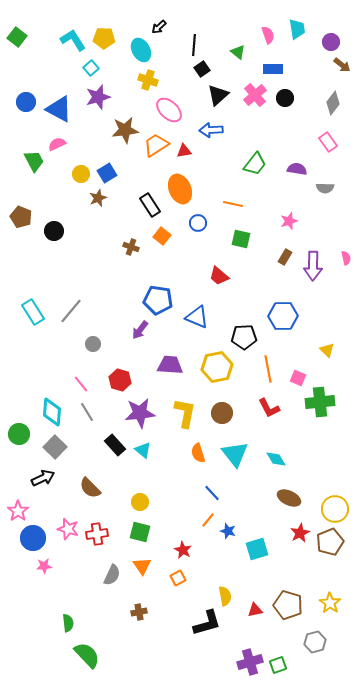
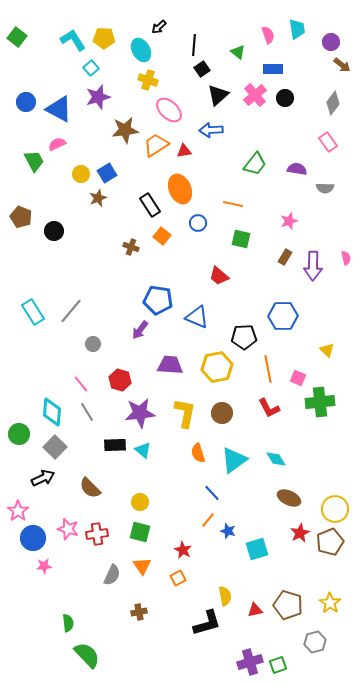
black rectangle at (115, 445): rotated 50 degrees counterclockwise
cyan triangle at (235, 454): moved 1 px left, 6 px down; rotated 32 degrees clockwise
